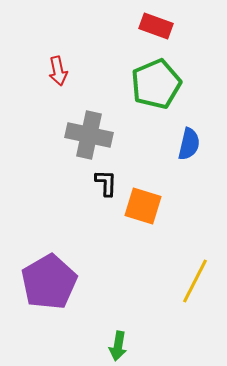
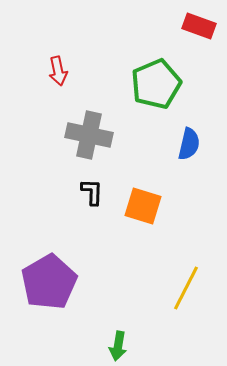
red rectangle: moved 43 px right
black L-shape: moved 14 px left, 9 px down
yellow line: moved 9 px left, 7 px down
